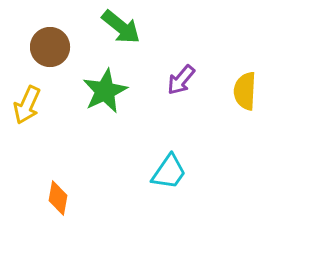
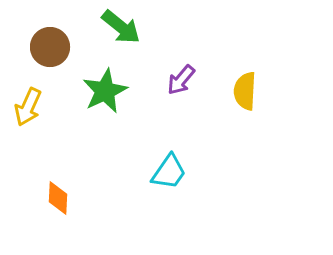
yellow arrow: moved 1 px right, 2 px down
orange diamond: rotated 8 degrees counterclockwise
